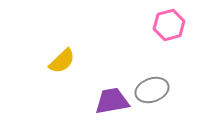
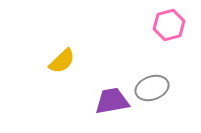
gray ellipse: moved 2 px up
